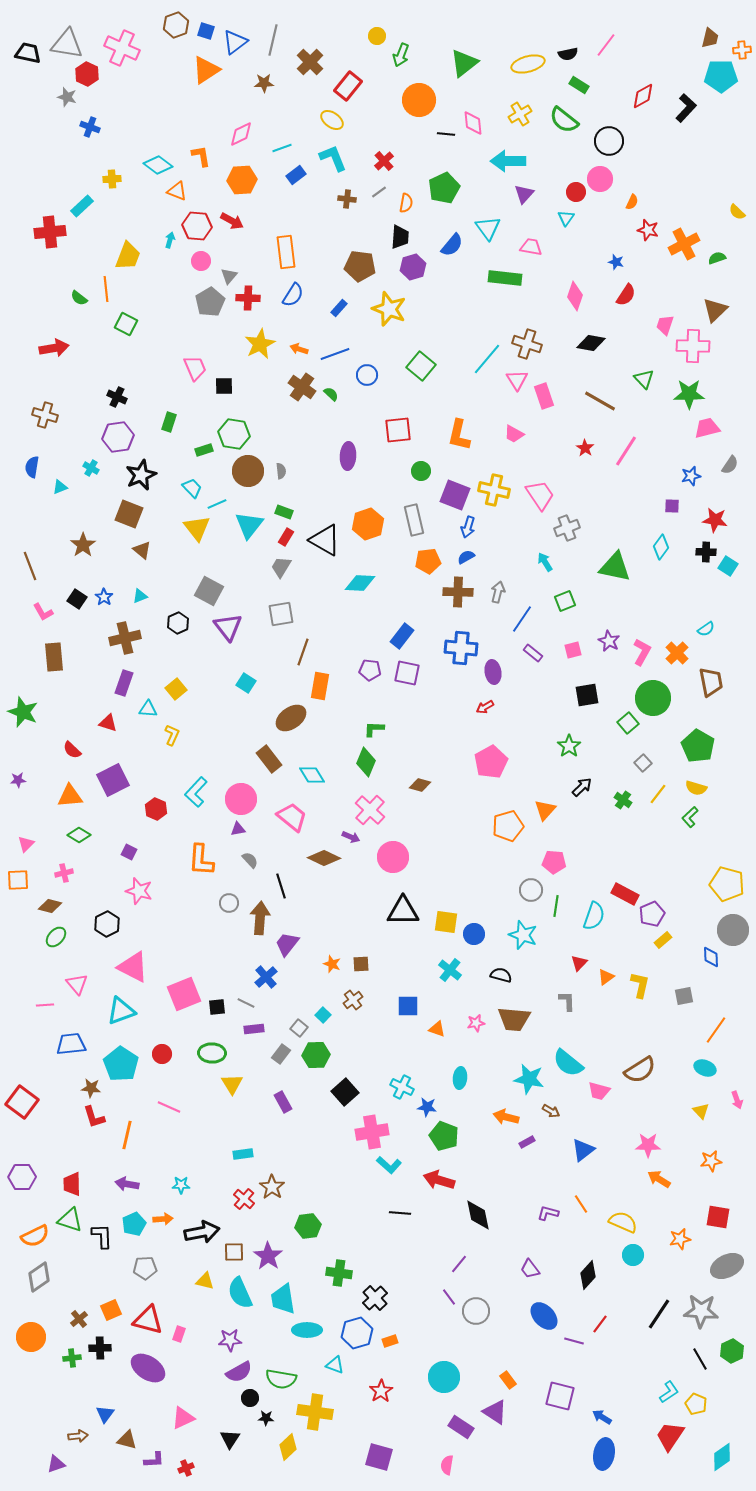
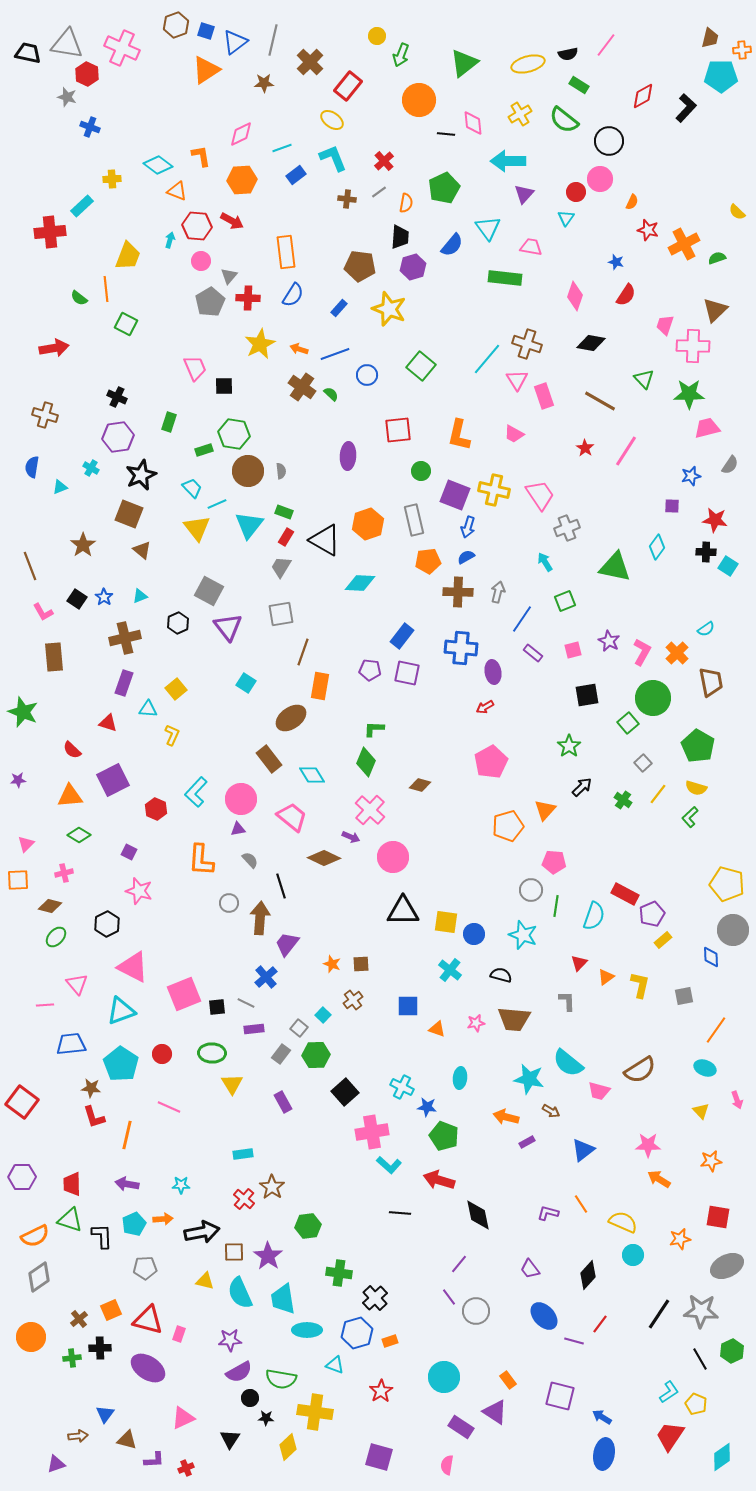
cyan diamond at (661, 547): moved 4 px left
